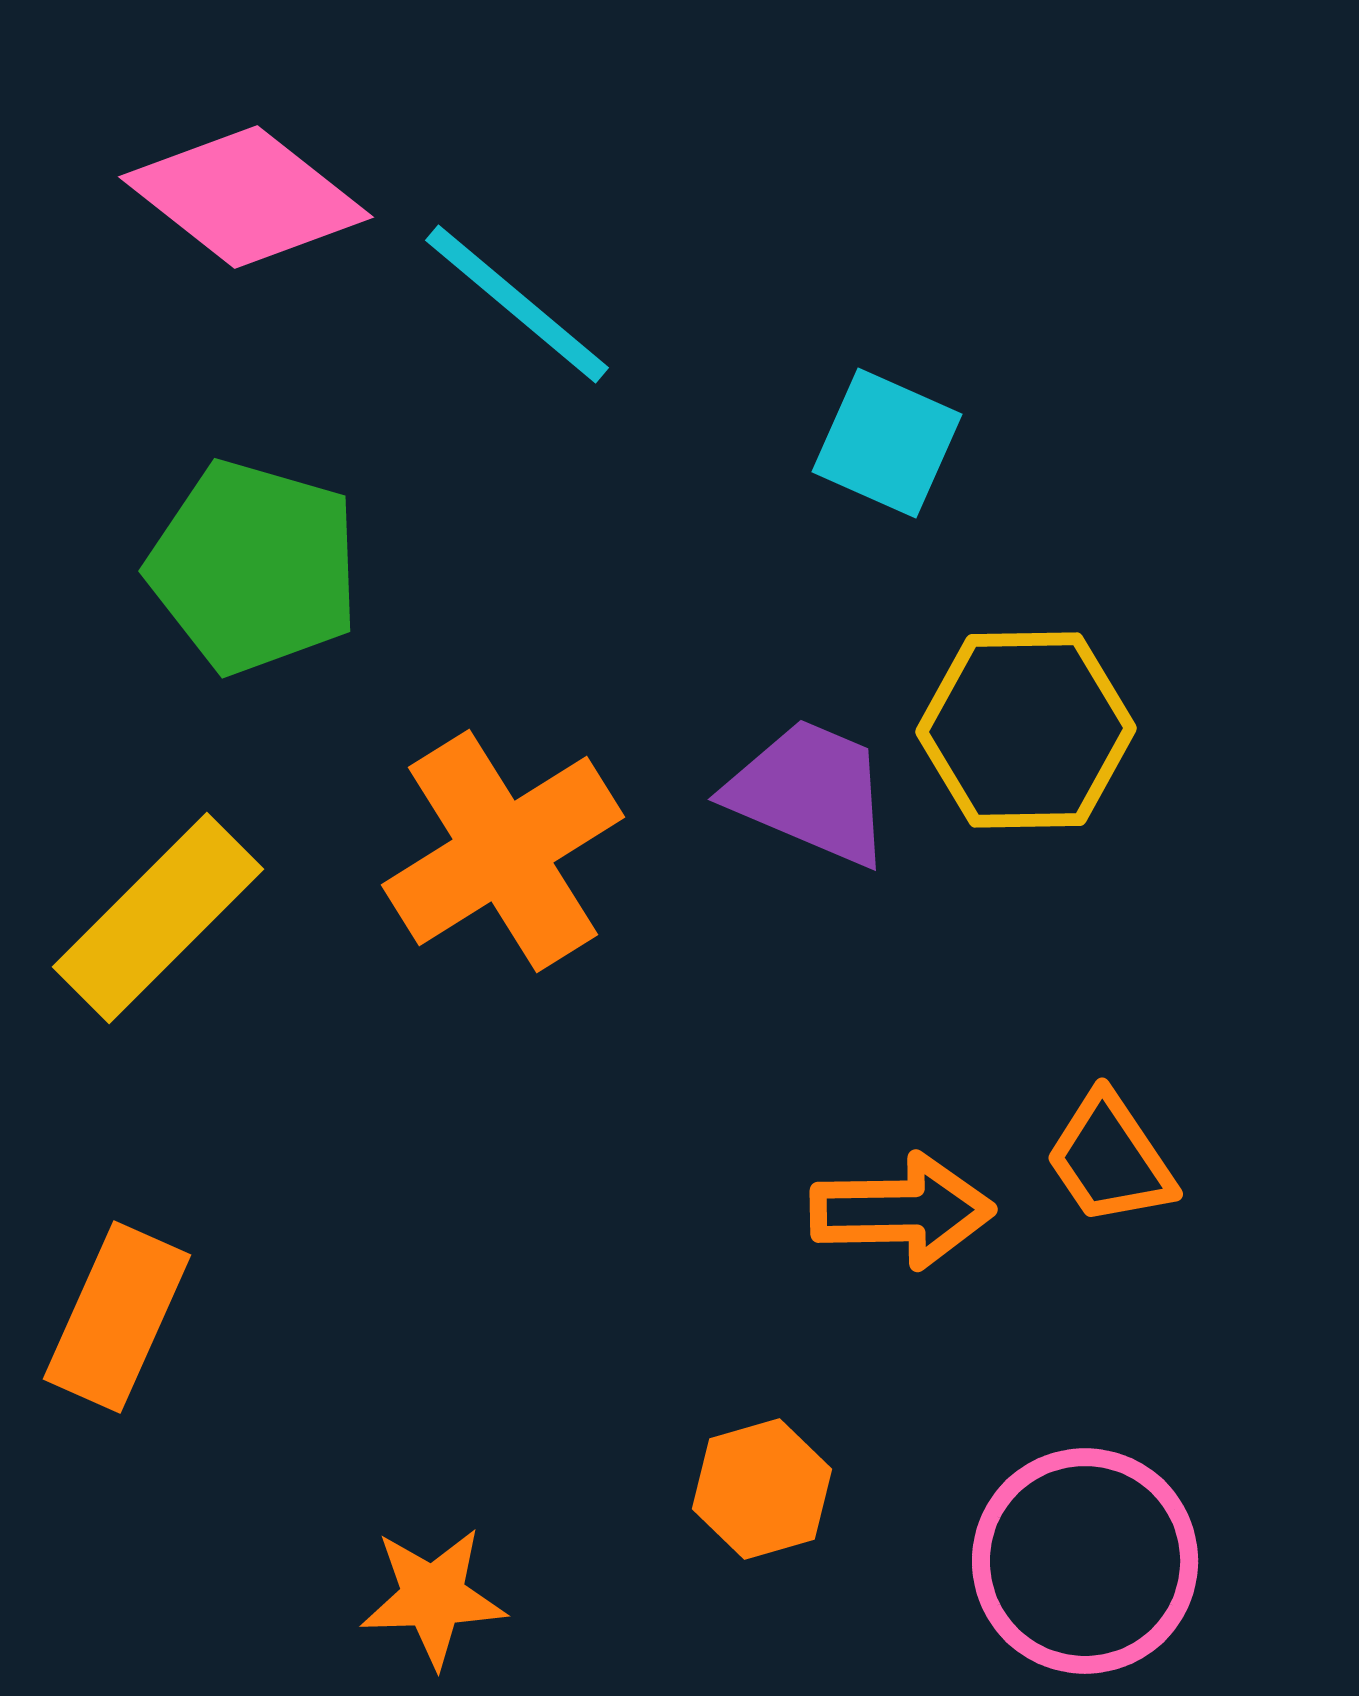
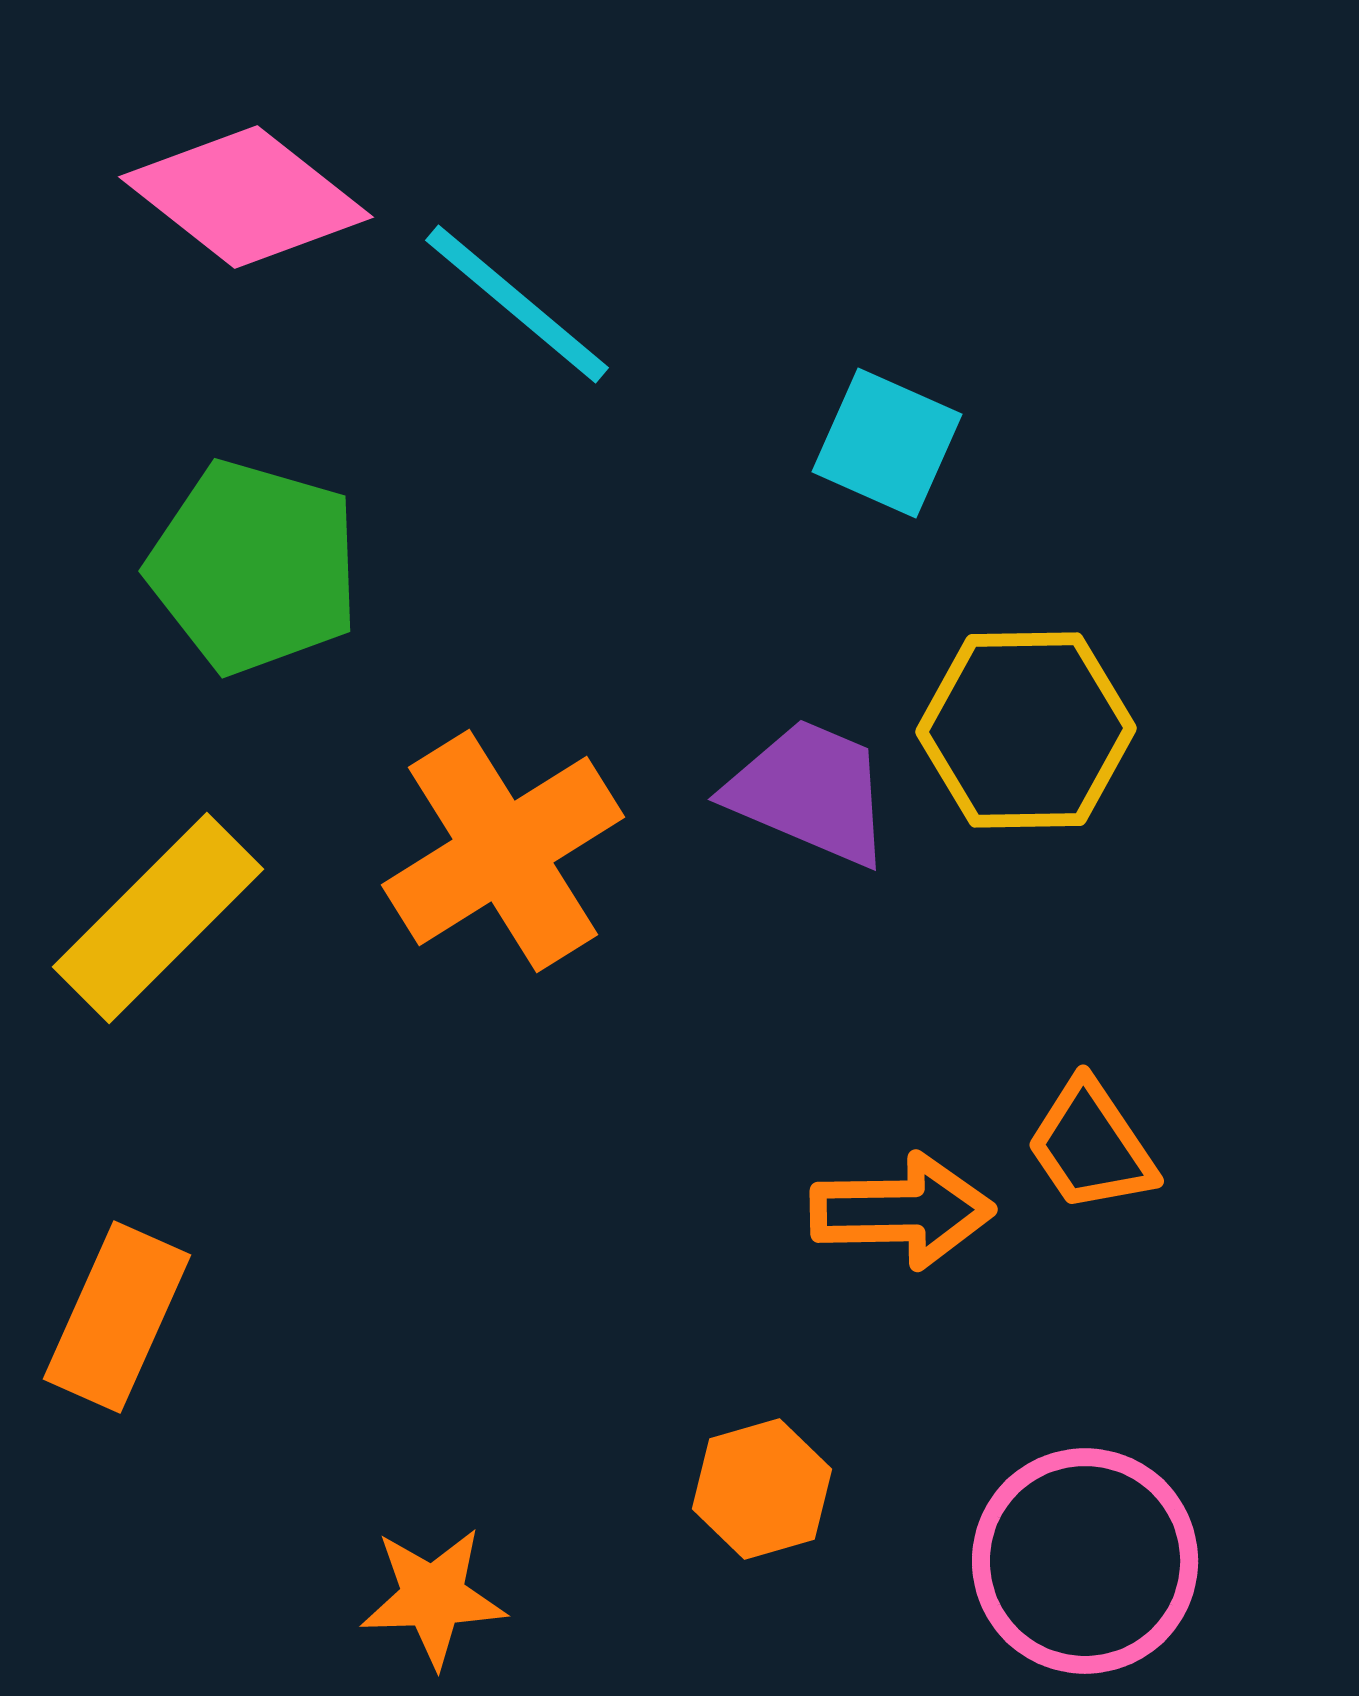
orange trapezoid: moved 19 px left, 13 px up
